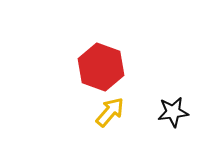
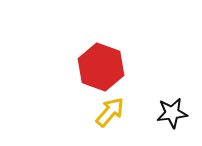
black star: moved 1 px left, 1 px down
